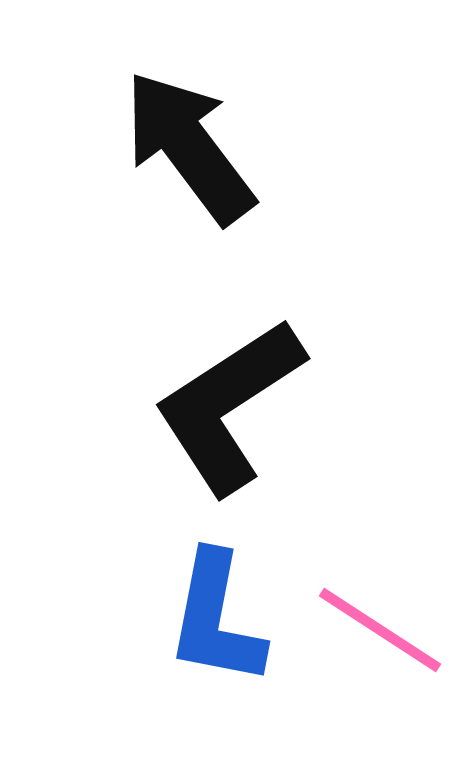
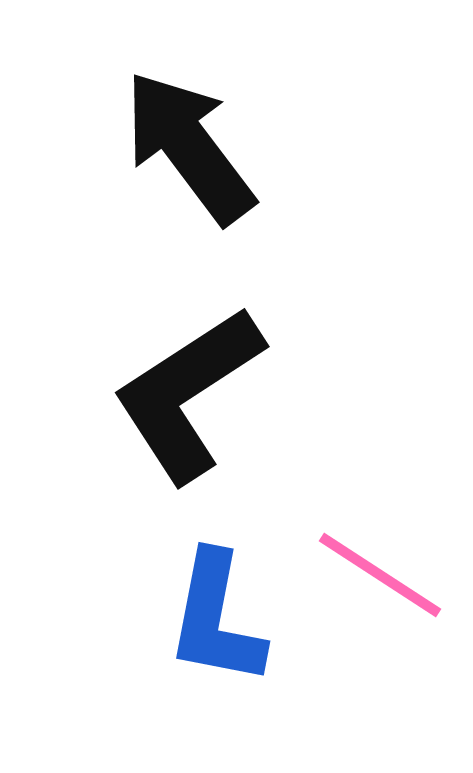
black L-shape: moved 41 px left, 12 px up
pink line: moved 55 px up
